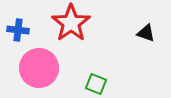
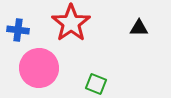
black triangle: moved 7 px left, 5 px up; rotated 18 degrees counterclockwise
